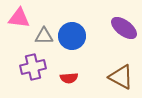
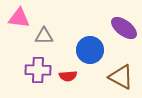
blue circle: moved 18 px right, 14 px down
purple cross: moved 5 px right, 3 px down; rotated 15 degrees clockwise
red semicircle: moved 1 px left, 2 px up
